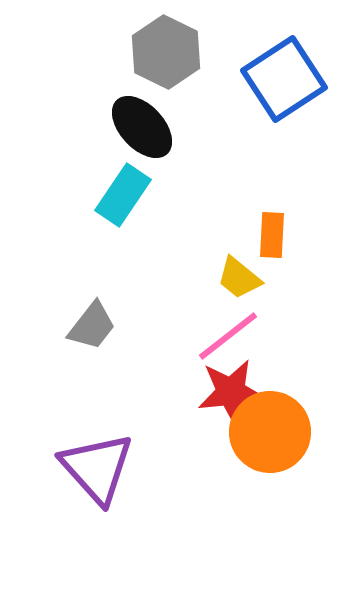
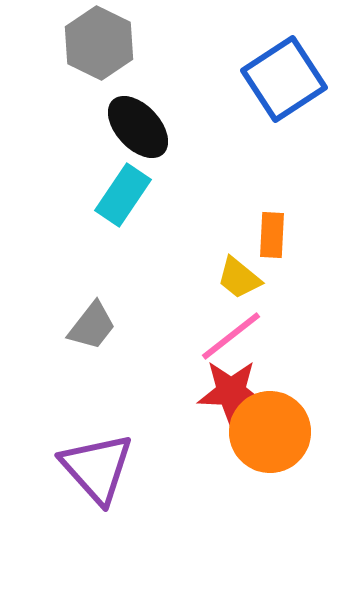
gray hexagon: moved 67 px left, 9 px up
black ellipse: moved 4 px left
pink line: moved 3 px right
red star: rotated 8 degrees clockwise
